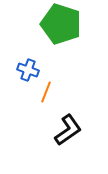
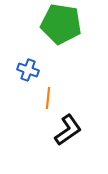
green pentagon: rotated 9 degrees counterclockwise
orange line: moved 2 px right, 6 px down; rotated 15 degrees counterclockwise
